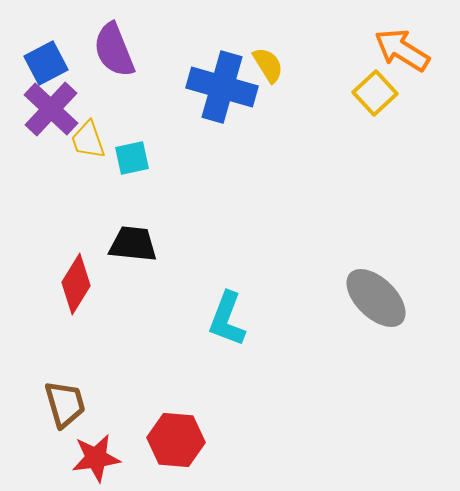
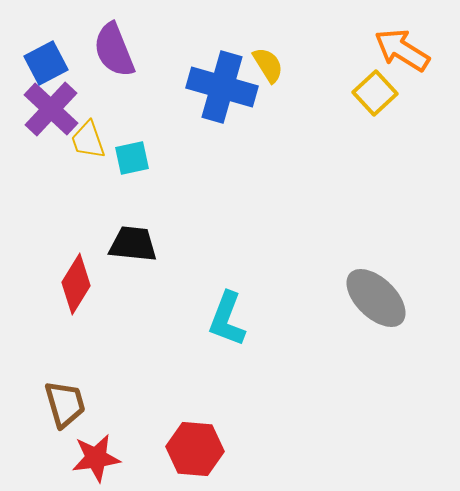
red hexagon: moved 19 px right, 9 px down
